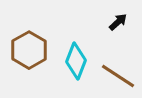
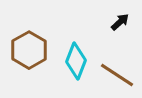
black arrow: moved 2 px right
brown line: moved 1 px left, 1 px up
